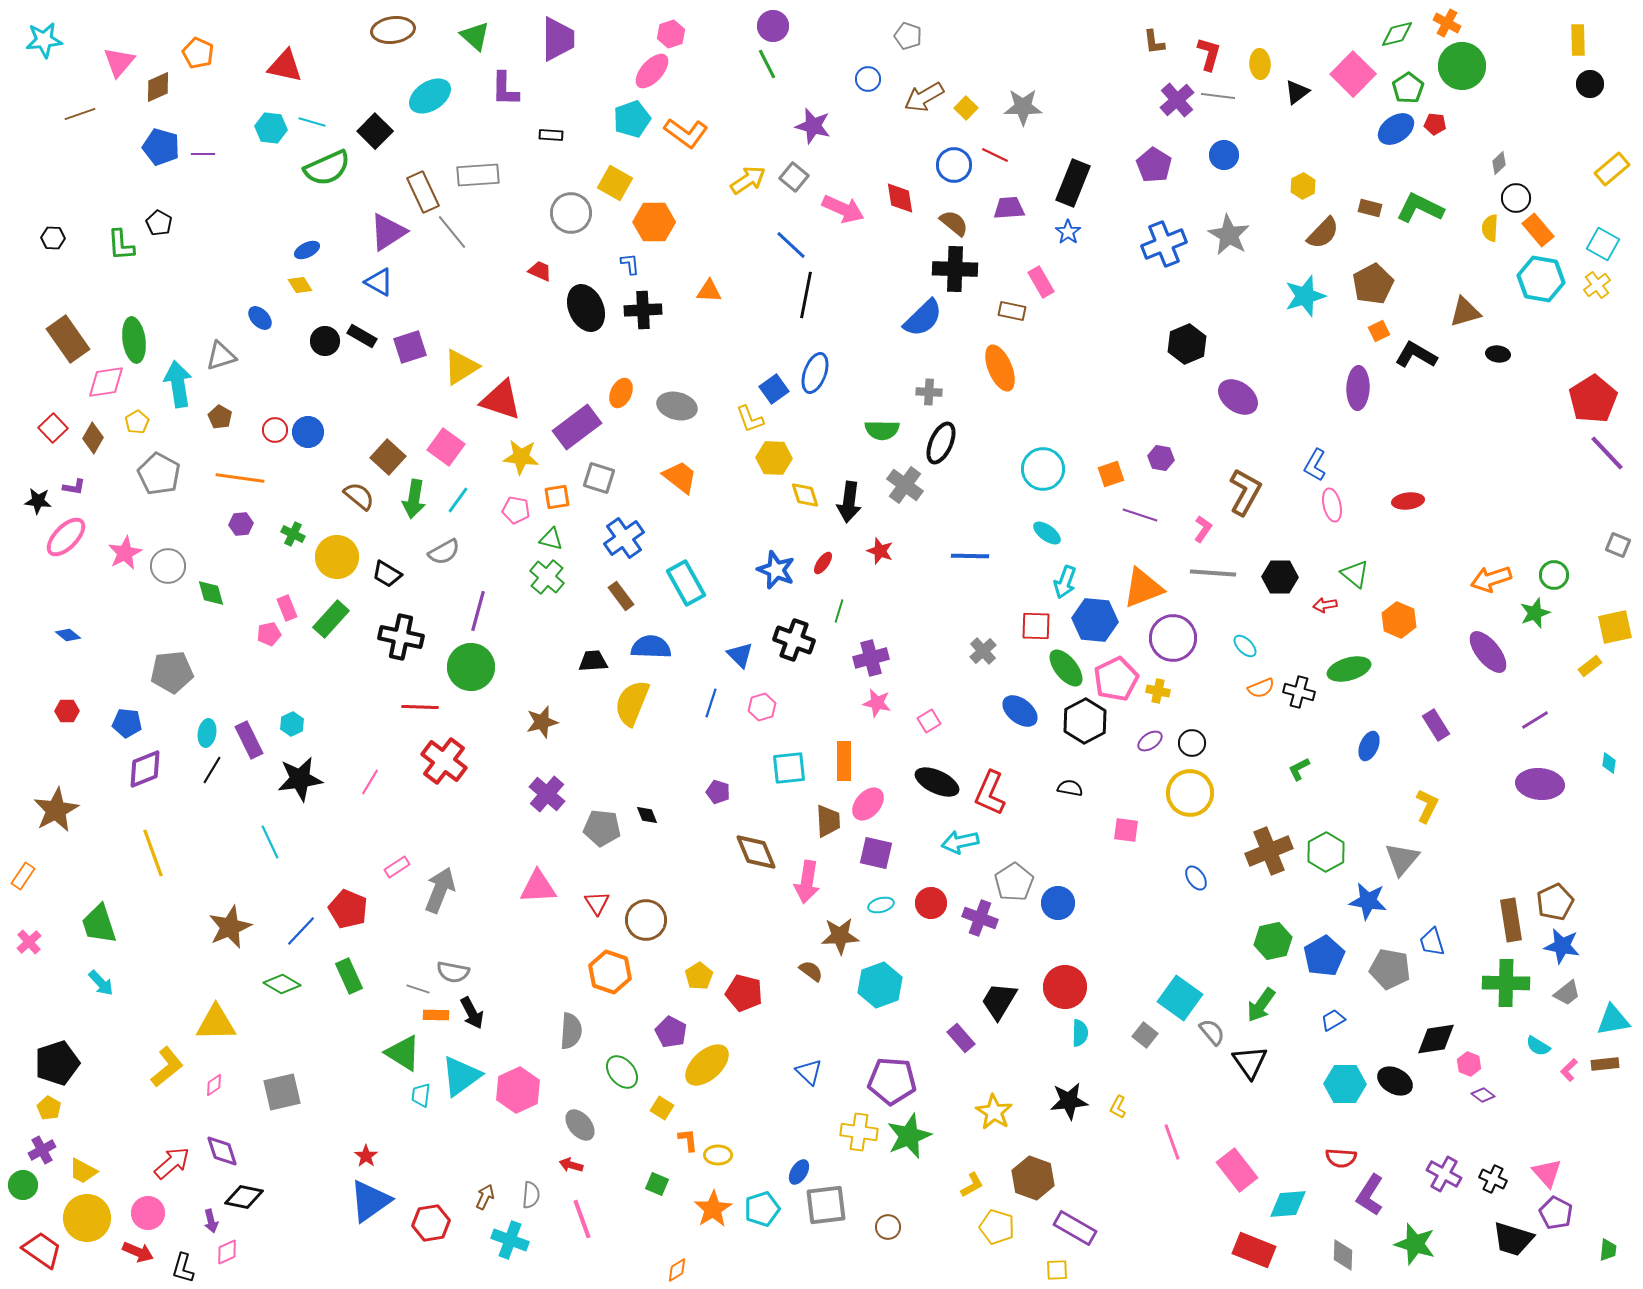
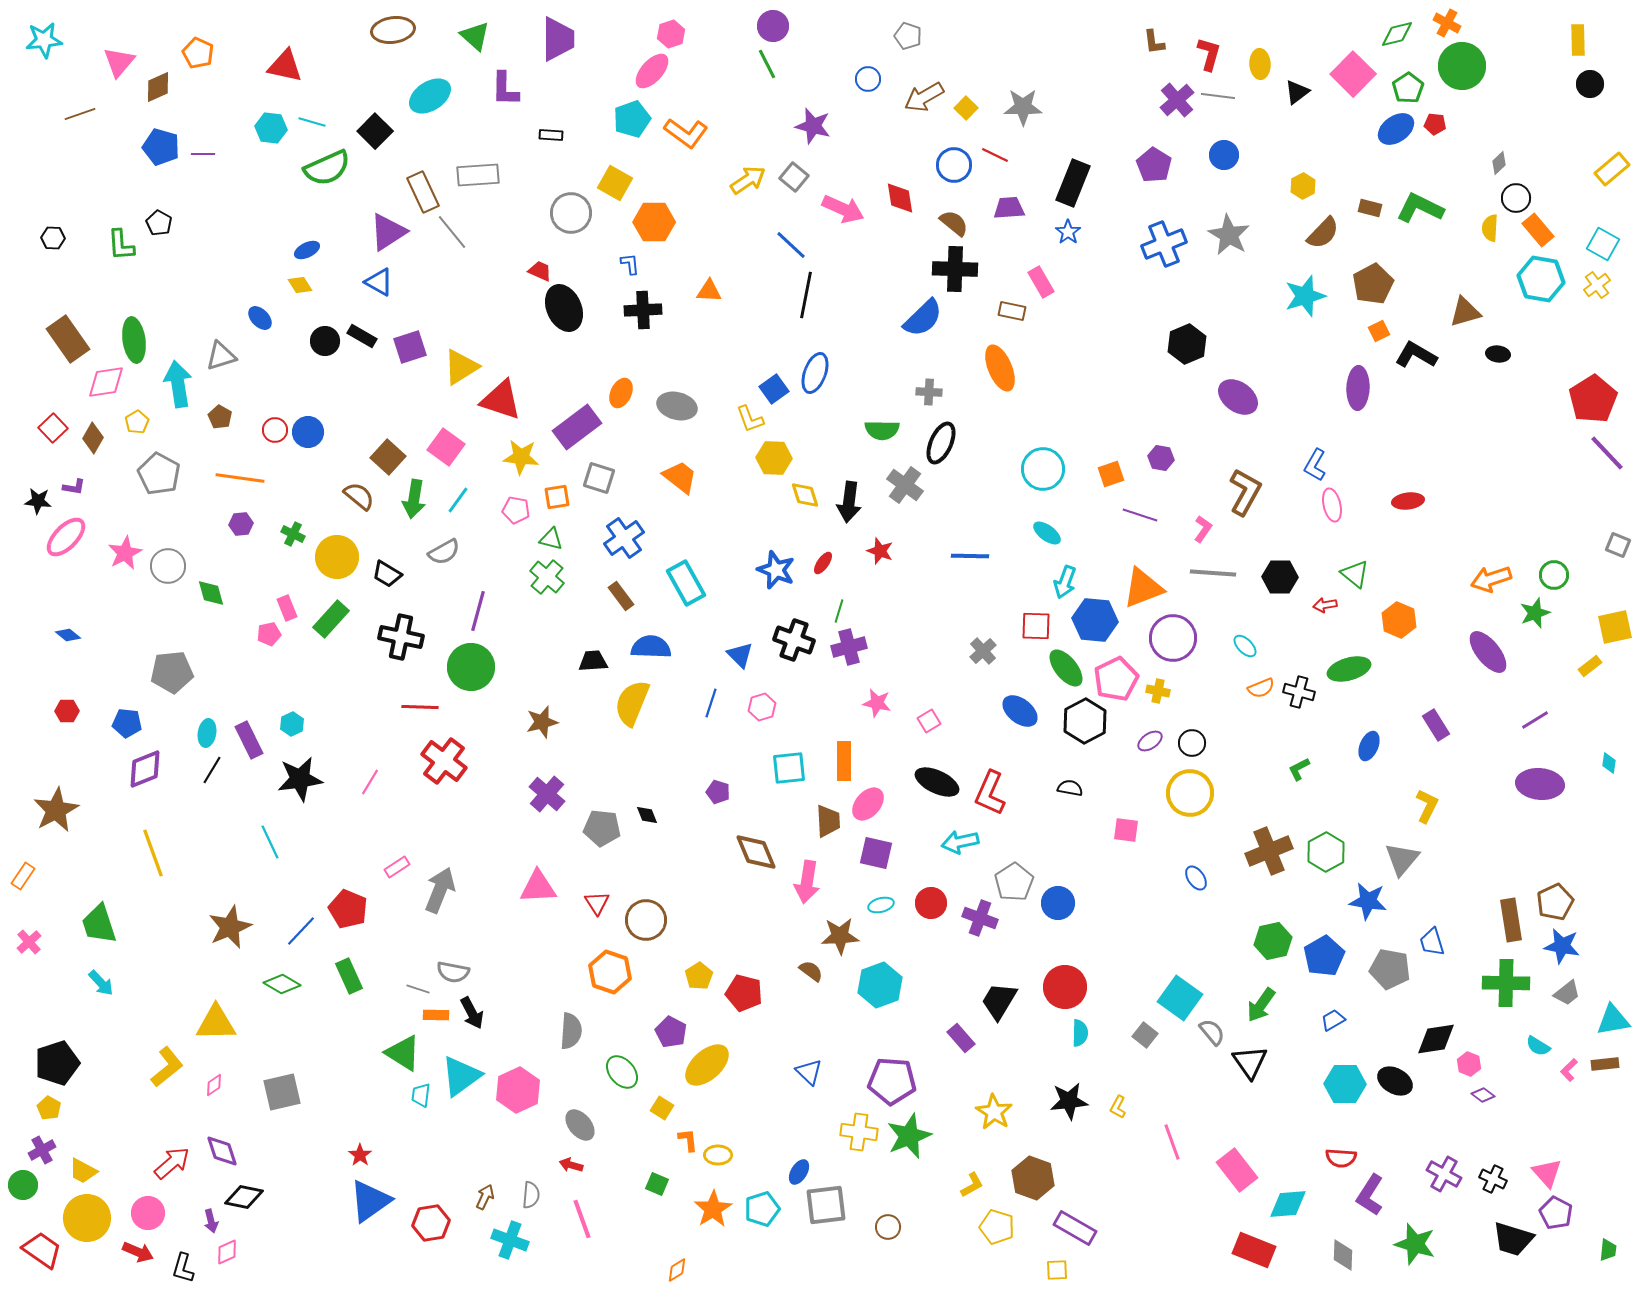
black ellipse at (586, 308): moved 22 px left
purple cross at (871, 658): moved 22 px left, 11 px up
red star at (366, 1156): moved 6 px left, 1 px up
